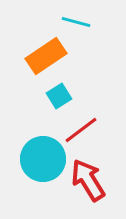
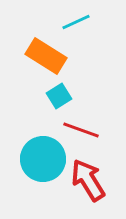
cyan line: rotated 40 degrees counterclockwise
orange rectangle: rotated 66 degrees clockwise
red line: rotated 57 degrees clockwise
